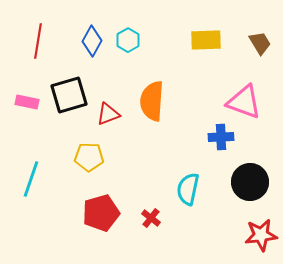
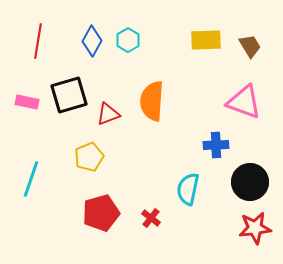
brown trapezoid: moved 10 px left, 3 px down
blue cross: moved 5 px left, 8 px down
yellow pentagon: rotated 24 degrees counterclockwise
red star: moved 6 px left, 7 px up
